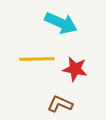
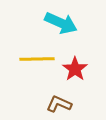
red star: rotated 25 degrees clockwise
brown L-shape: moved 1 px left
